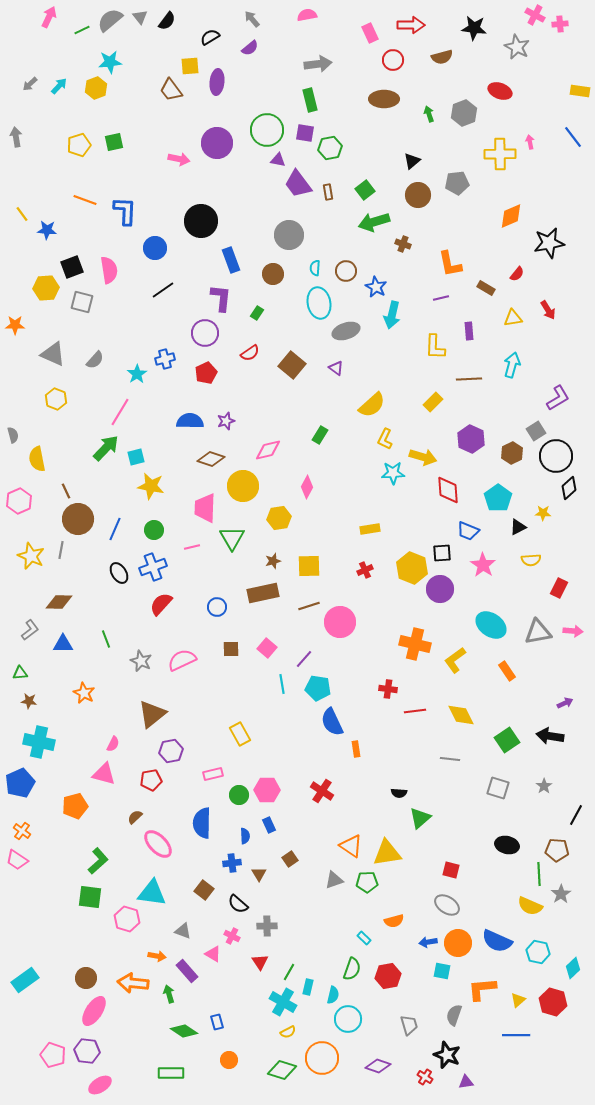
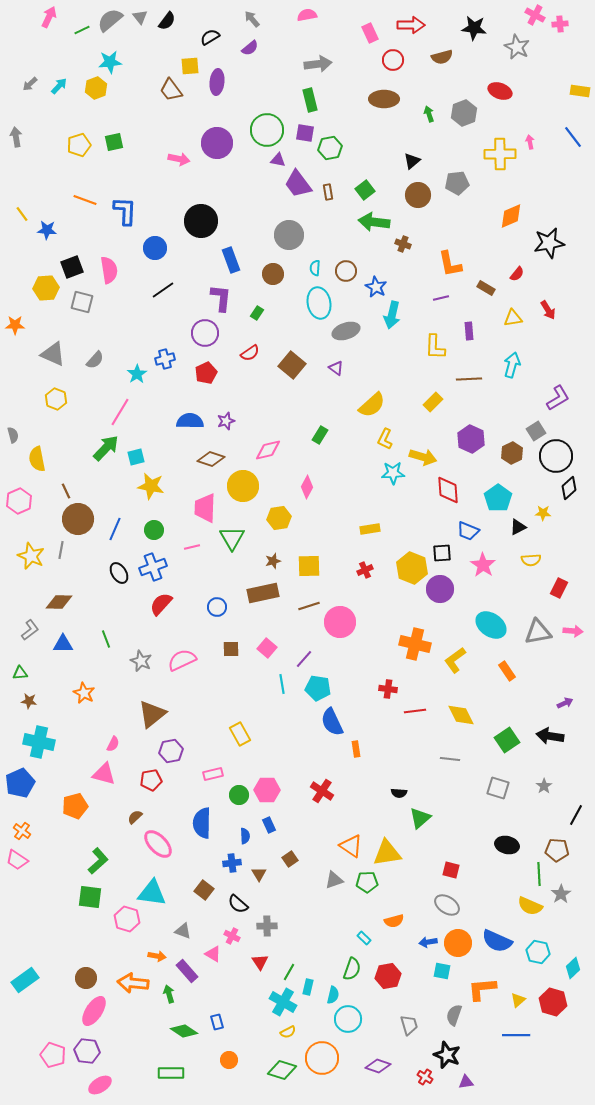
green arrow at (374, 222): rotated 24 degrees clockwise
